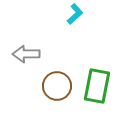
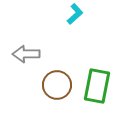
brown circle: moved 1 px up
